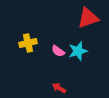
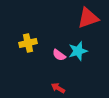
pink semicircle: moved 1 px right, 4 px down
red arrow: moved 1 px left
